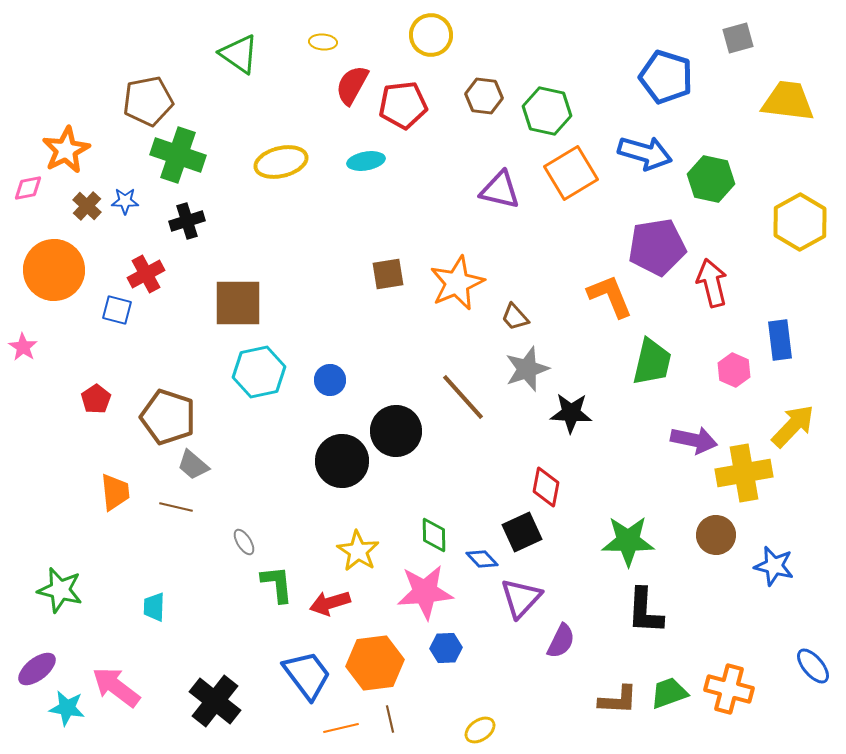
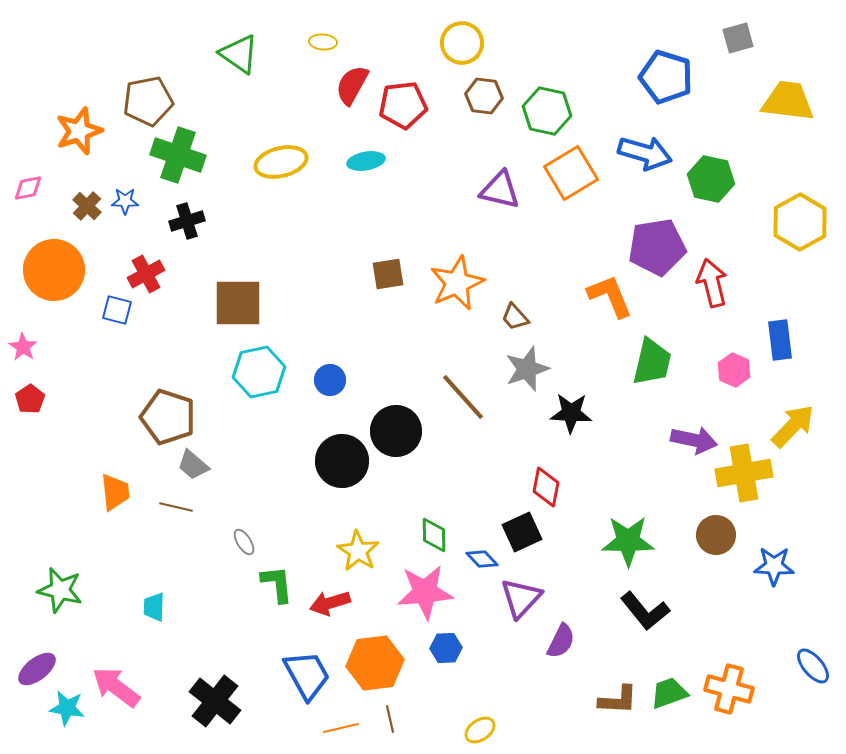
yellow circle at (431, 35): moved 31 px right, 8 px down
orange star at (66, 150): moved 13 px right, 19 px up; rotated 9 degrees clockwise
red pentagon at (96, 399): moved 66 px left
blue star at (774, 566): rotated 12 degrees counterclockwise
black L-shape at (645, 611): rotated 42 degrees counterclockwise
blue trapezoid at (307, 675): rotated 8 degrees clockwise
